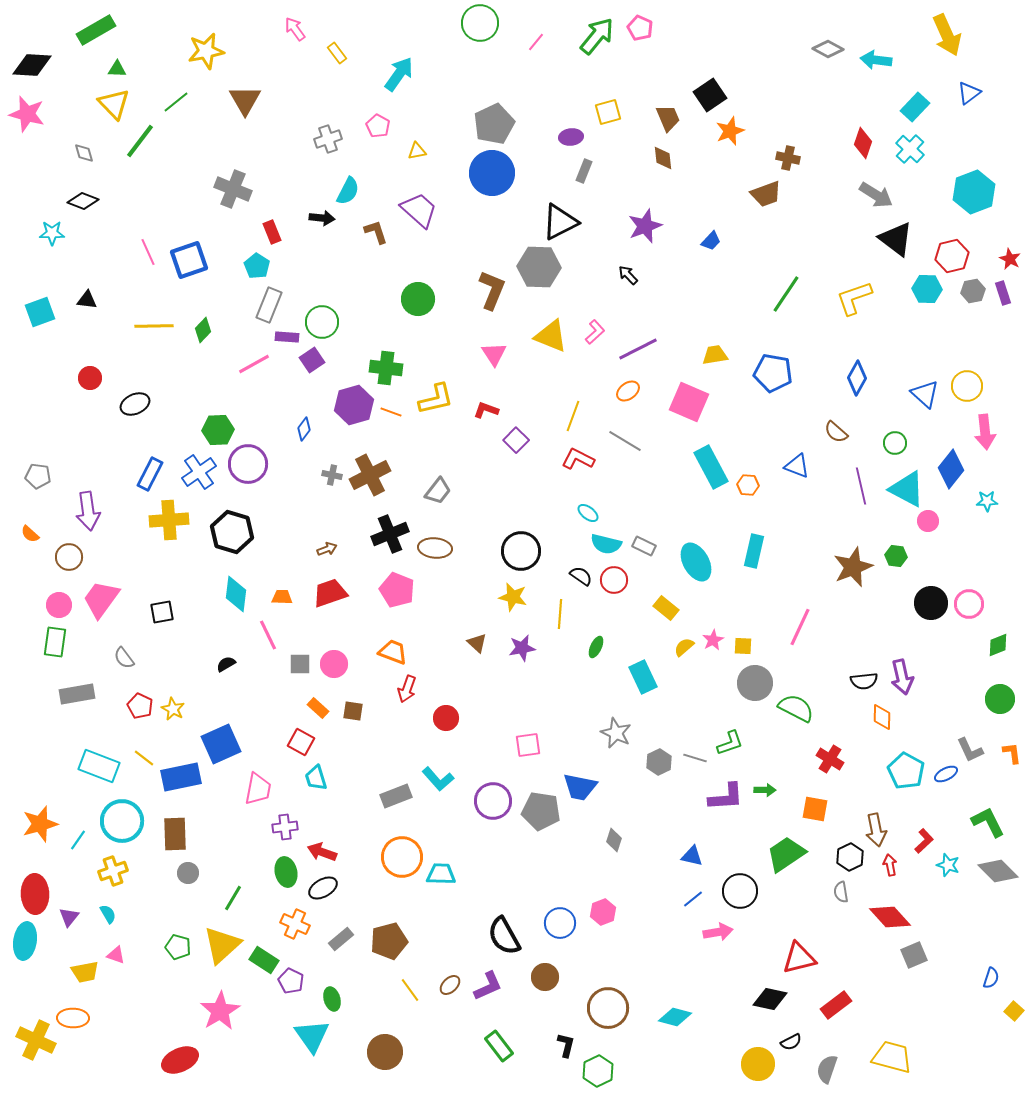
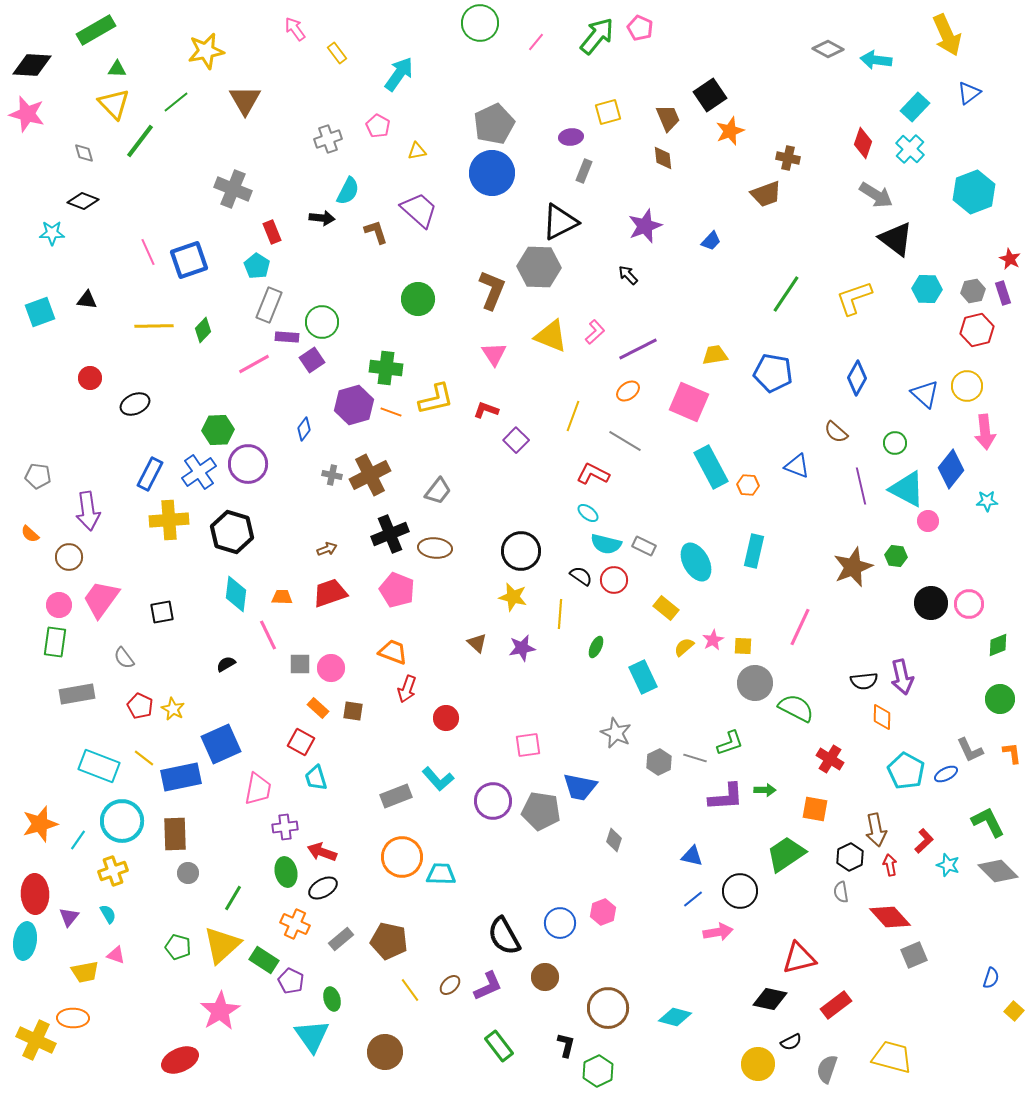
red hexagon at (952, 256): moved 25 px right, 74 px down
red L-shape at (578, 459): moved 15 px right, 15 px down
pink circle at (334, 664): moved 3 px left, 4 px down
brown pentagon at (389, 941): rotated 27 degrees clockwise
